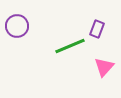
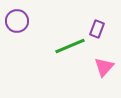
purple circle: moved 5 px up
